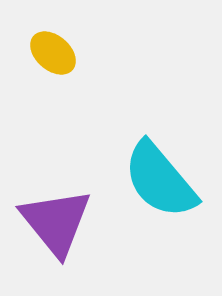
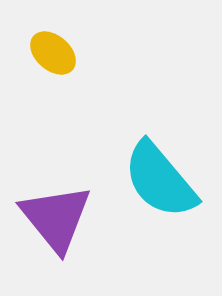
purple triangle: moved 4 px up
